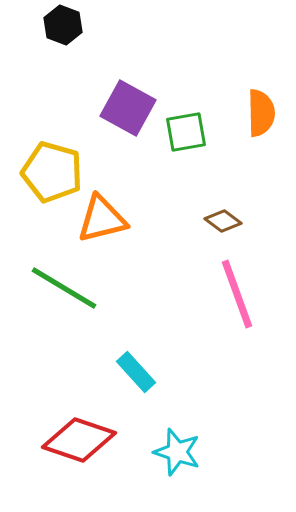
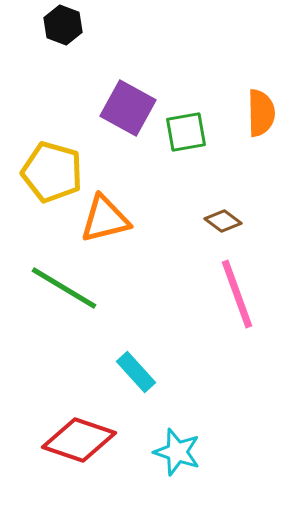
orange triangle: moved 3 px right
